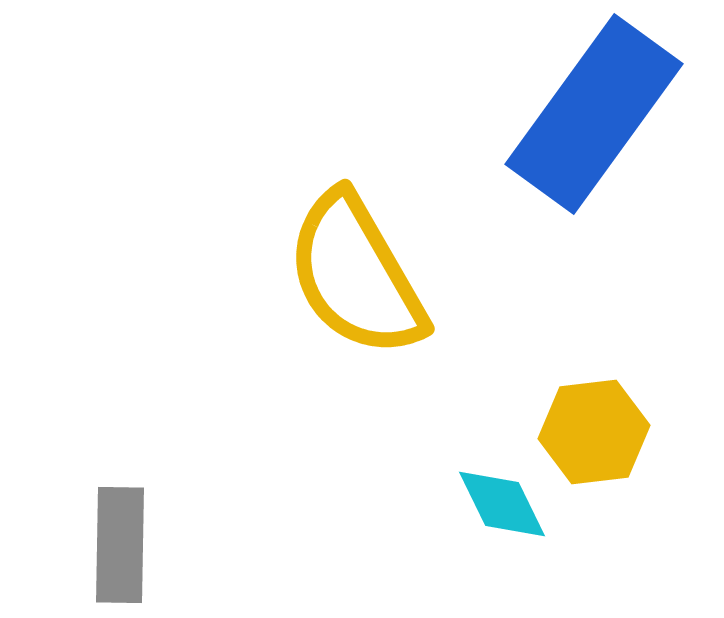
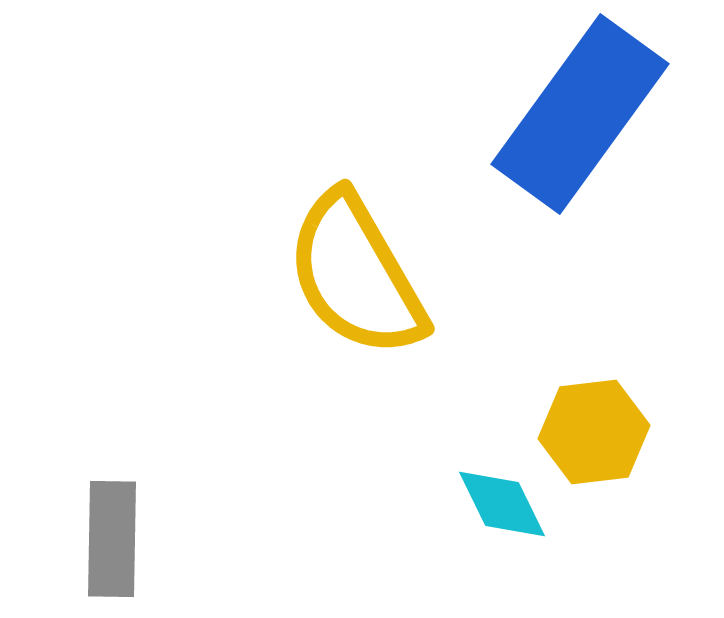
blue rectangle: moved 14 px left
gray rectangle: moved 8 px left, 6 px up
